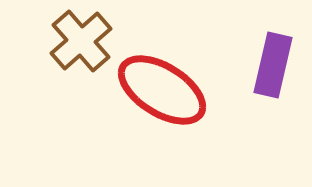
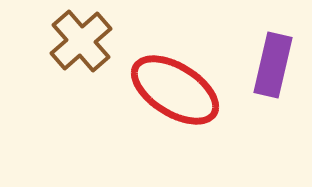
red ellipse: moved 13 px right
